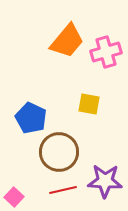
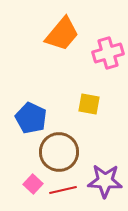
orange trapezoid: moved 5 px left, 7 px up
pink cross: moved 2 px right, 1 px down
pink square: moved 19 px right, 13 px up
